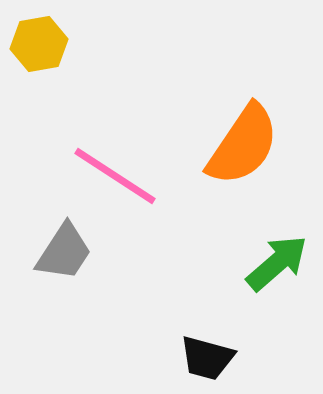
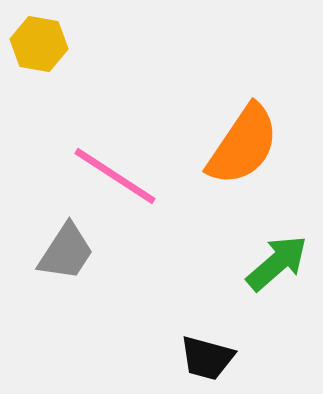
yellow hexagon: rotated 20 degrees clockwise
gray trapezoid: moved 2 px right
